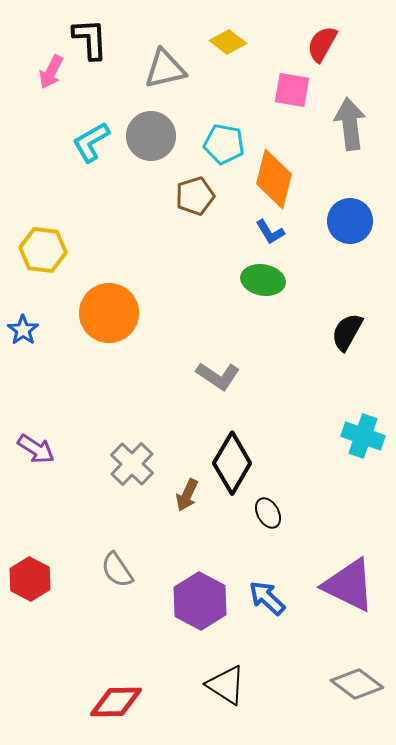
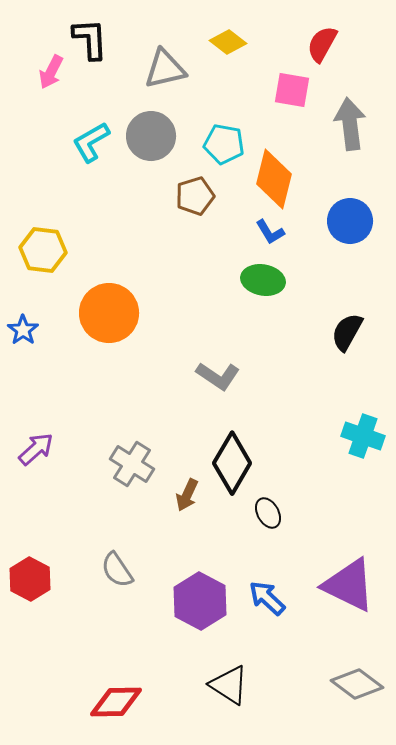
purple arrow: rotated 75 degrees counterclockwise
gray cross: rotated 12 degrees counterclockwise
black triangle: moved 3 px right
